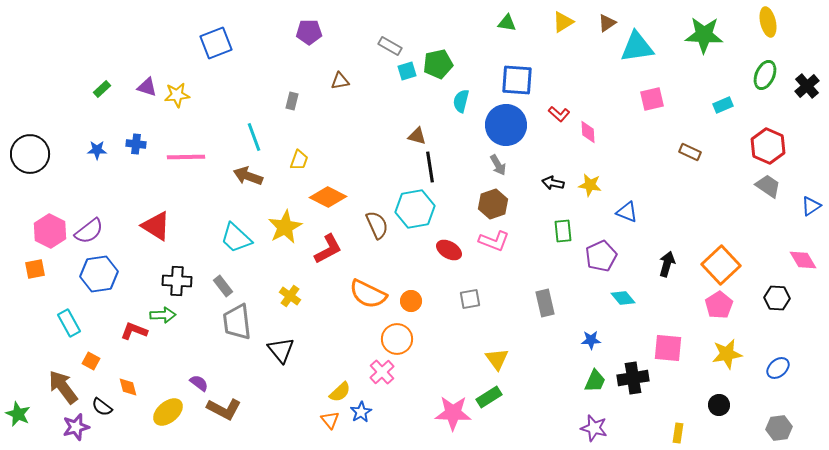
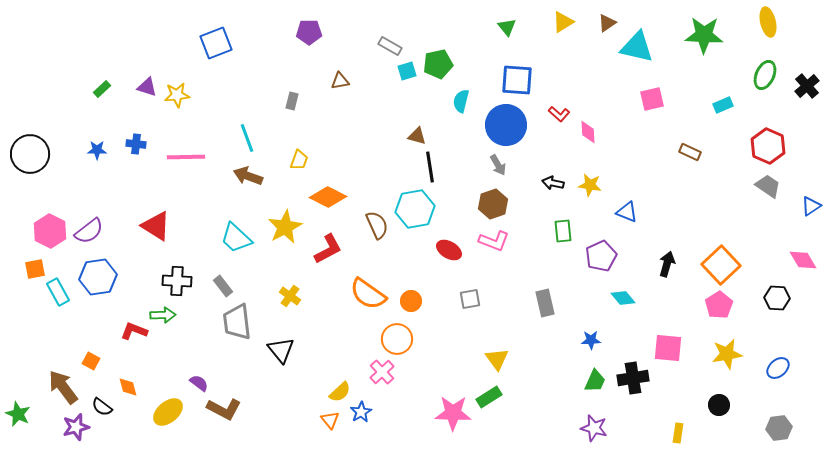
green triangle at (507, 23): moved 4 px down; rotated 42 degrees clockwise
cyan triangle at (637, 47): rotated 21 degrees clockwise
cyan line at (254, 137): moved 7 px left, 1 px down
blue hexagon at (99, 274): moved 1 px left, 3 px down
orange semicircle at (368, 294): rotated 9 degrees clockwise
cyan rectangle at (69, 323): moved 11 px left, 31 px up
